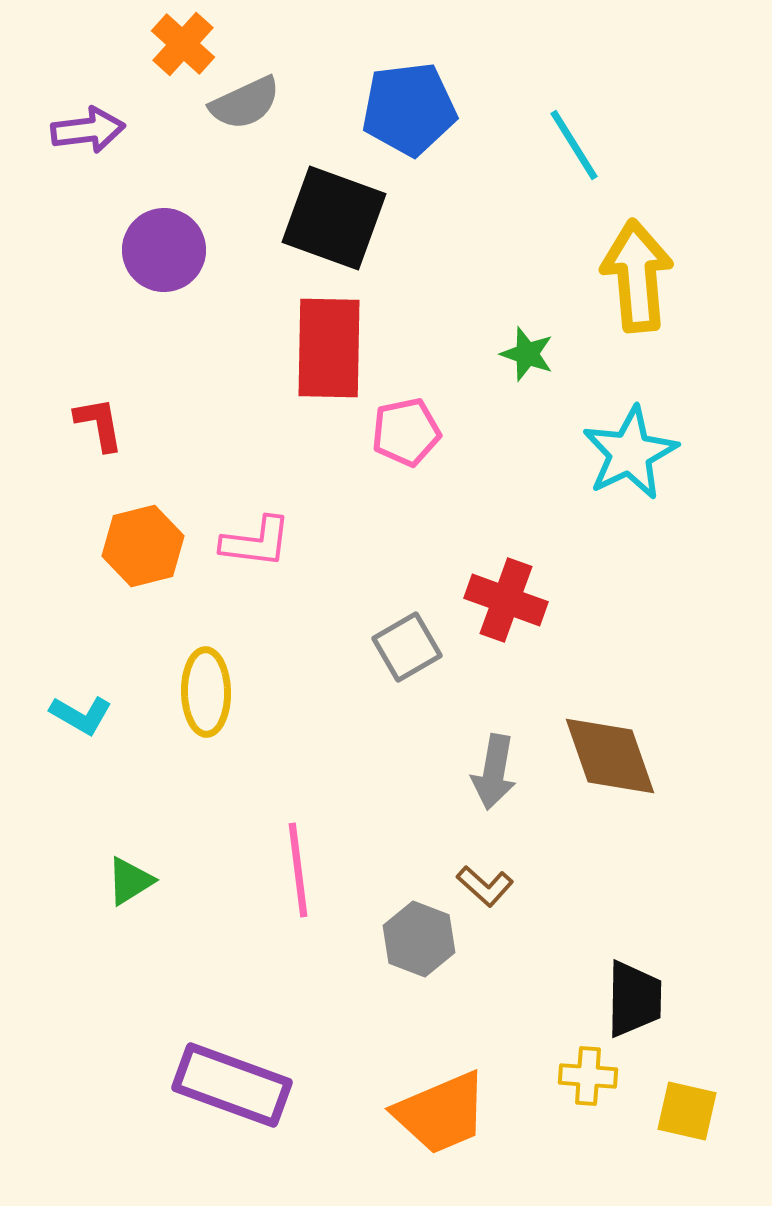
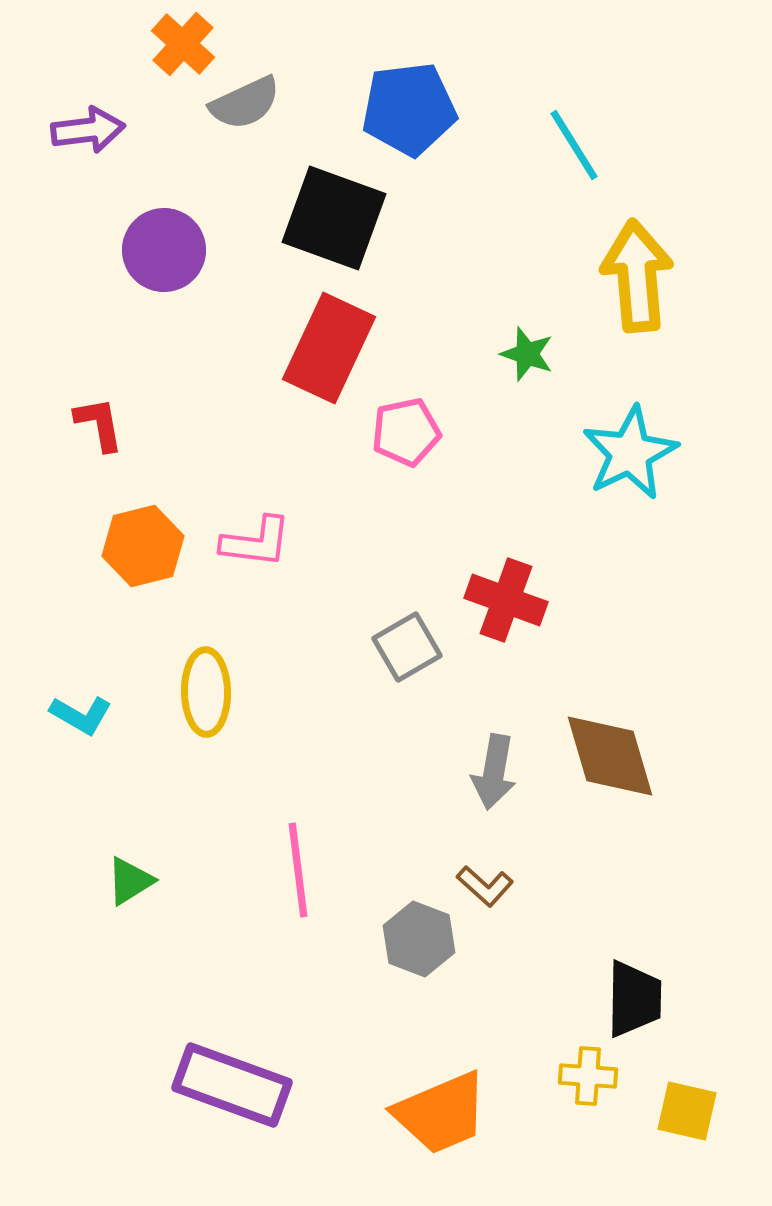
red rectangle: rotated 24 degrees clockwise
brown diamond: rotated 3 degrees clockwise
